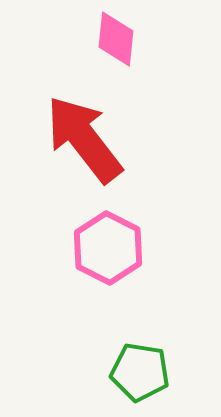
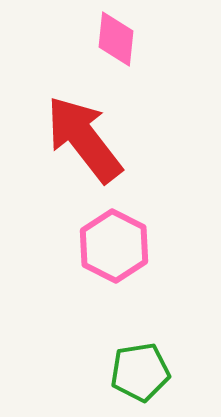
pink hexagon: moved 6 px right, 2 px up
green pentagon: rotated 18 degrees counterclockwise
